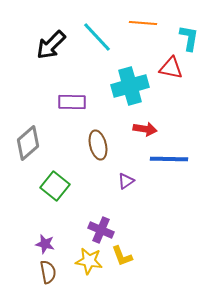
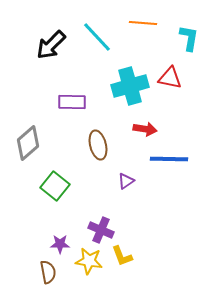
red triangle: moved 1 px left, 10 px down
purple star: moved 15 px right; rotated 12 degrees counterclockwise
